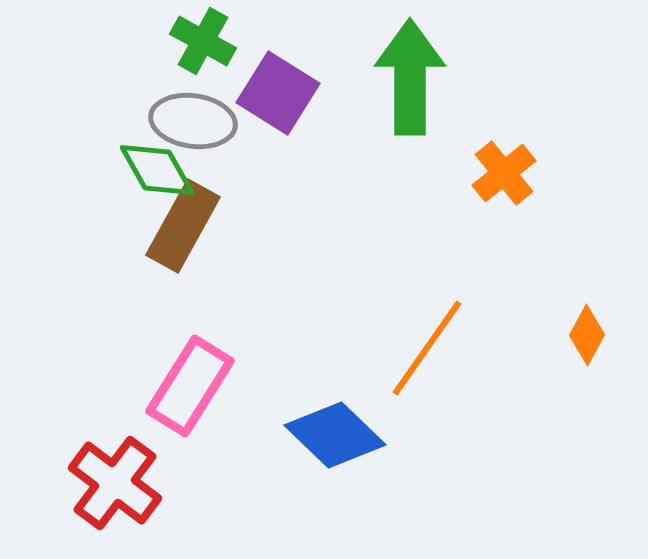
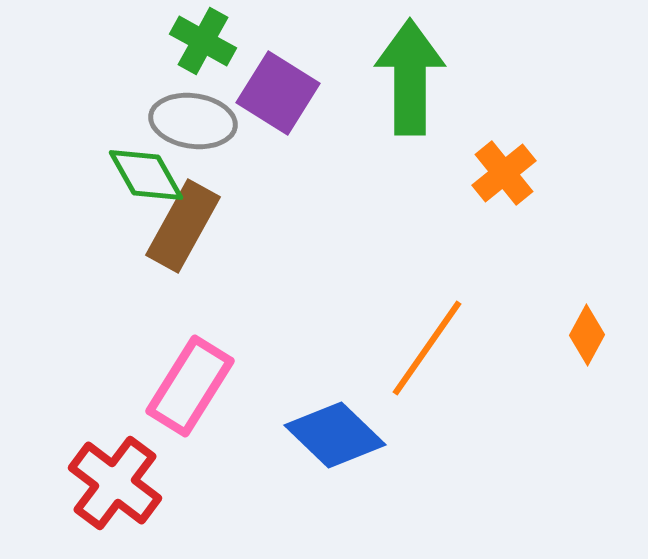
green diamond: moved 11 px left, 5 px down
